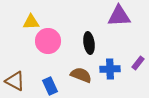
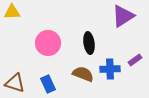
purple triangle: moved 4 px right; rotated 30 degrees counterclockwise
yellow triangle: moved 19 px left, 10 px up
pink circle: moved 2 px down
purple rectangle: moved 3 px left, 3 px up; rotated 16 degrees clockwise
brown semicircle: moved 2 px right, 1 px up
brown triangle: moved 2 px down; rotated 10 degrees counterclockwise
blue rectangle: moved 2 px left, 2 px up
